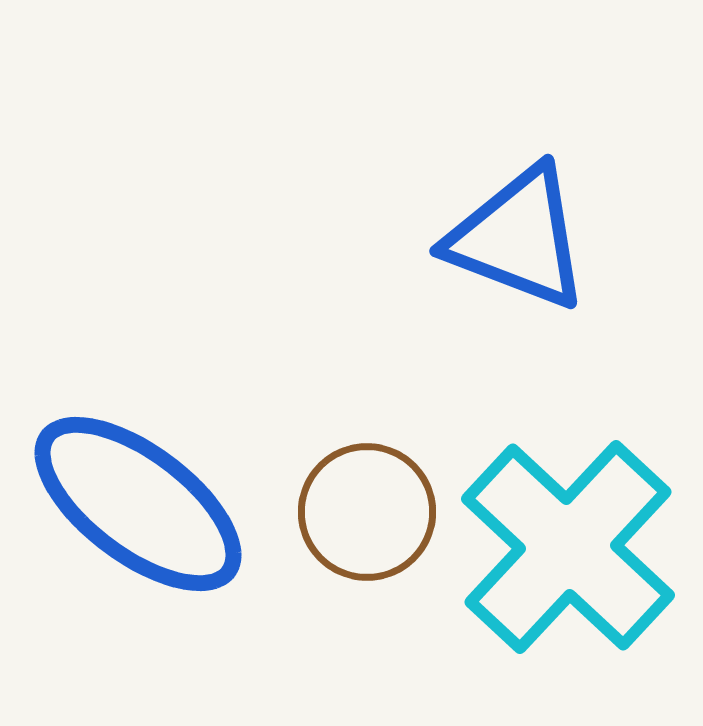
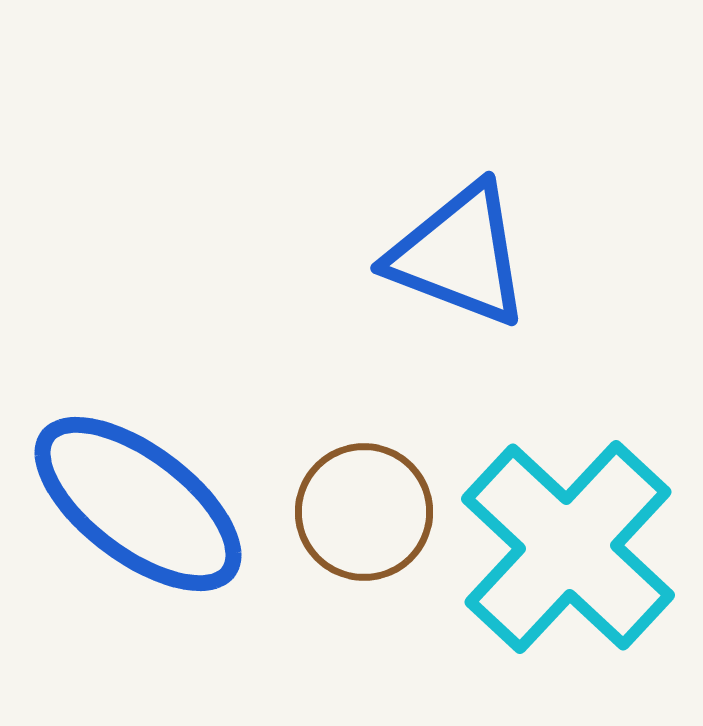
blue triangle: moved 59 px left, 17 px down
brown circle: moved 3 px left
